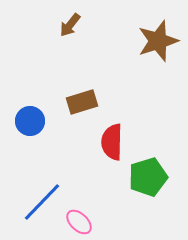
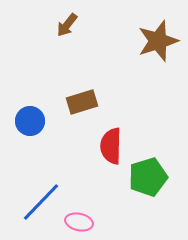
brown arrow: moved 3 px left
red semicircle: moved 1 px left, 4 px down
blue line: moved 1 px left
pink ellipse: rotated 32 degrees counterclockwise
